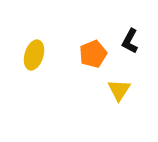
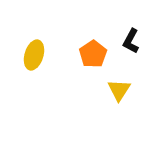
black L-shape: moved 1 px right
orange pentagon: rotated 12 degrees counterclockwise
